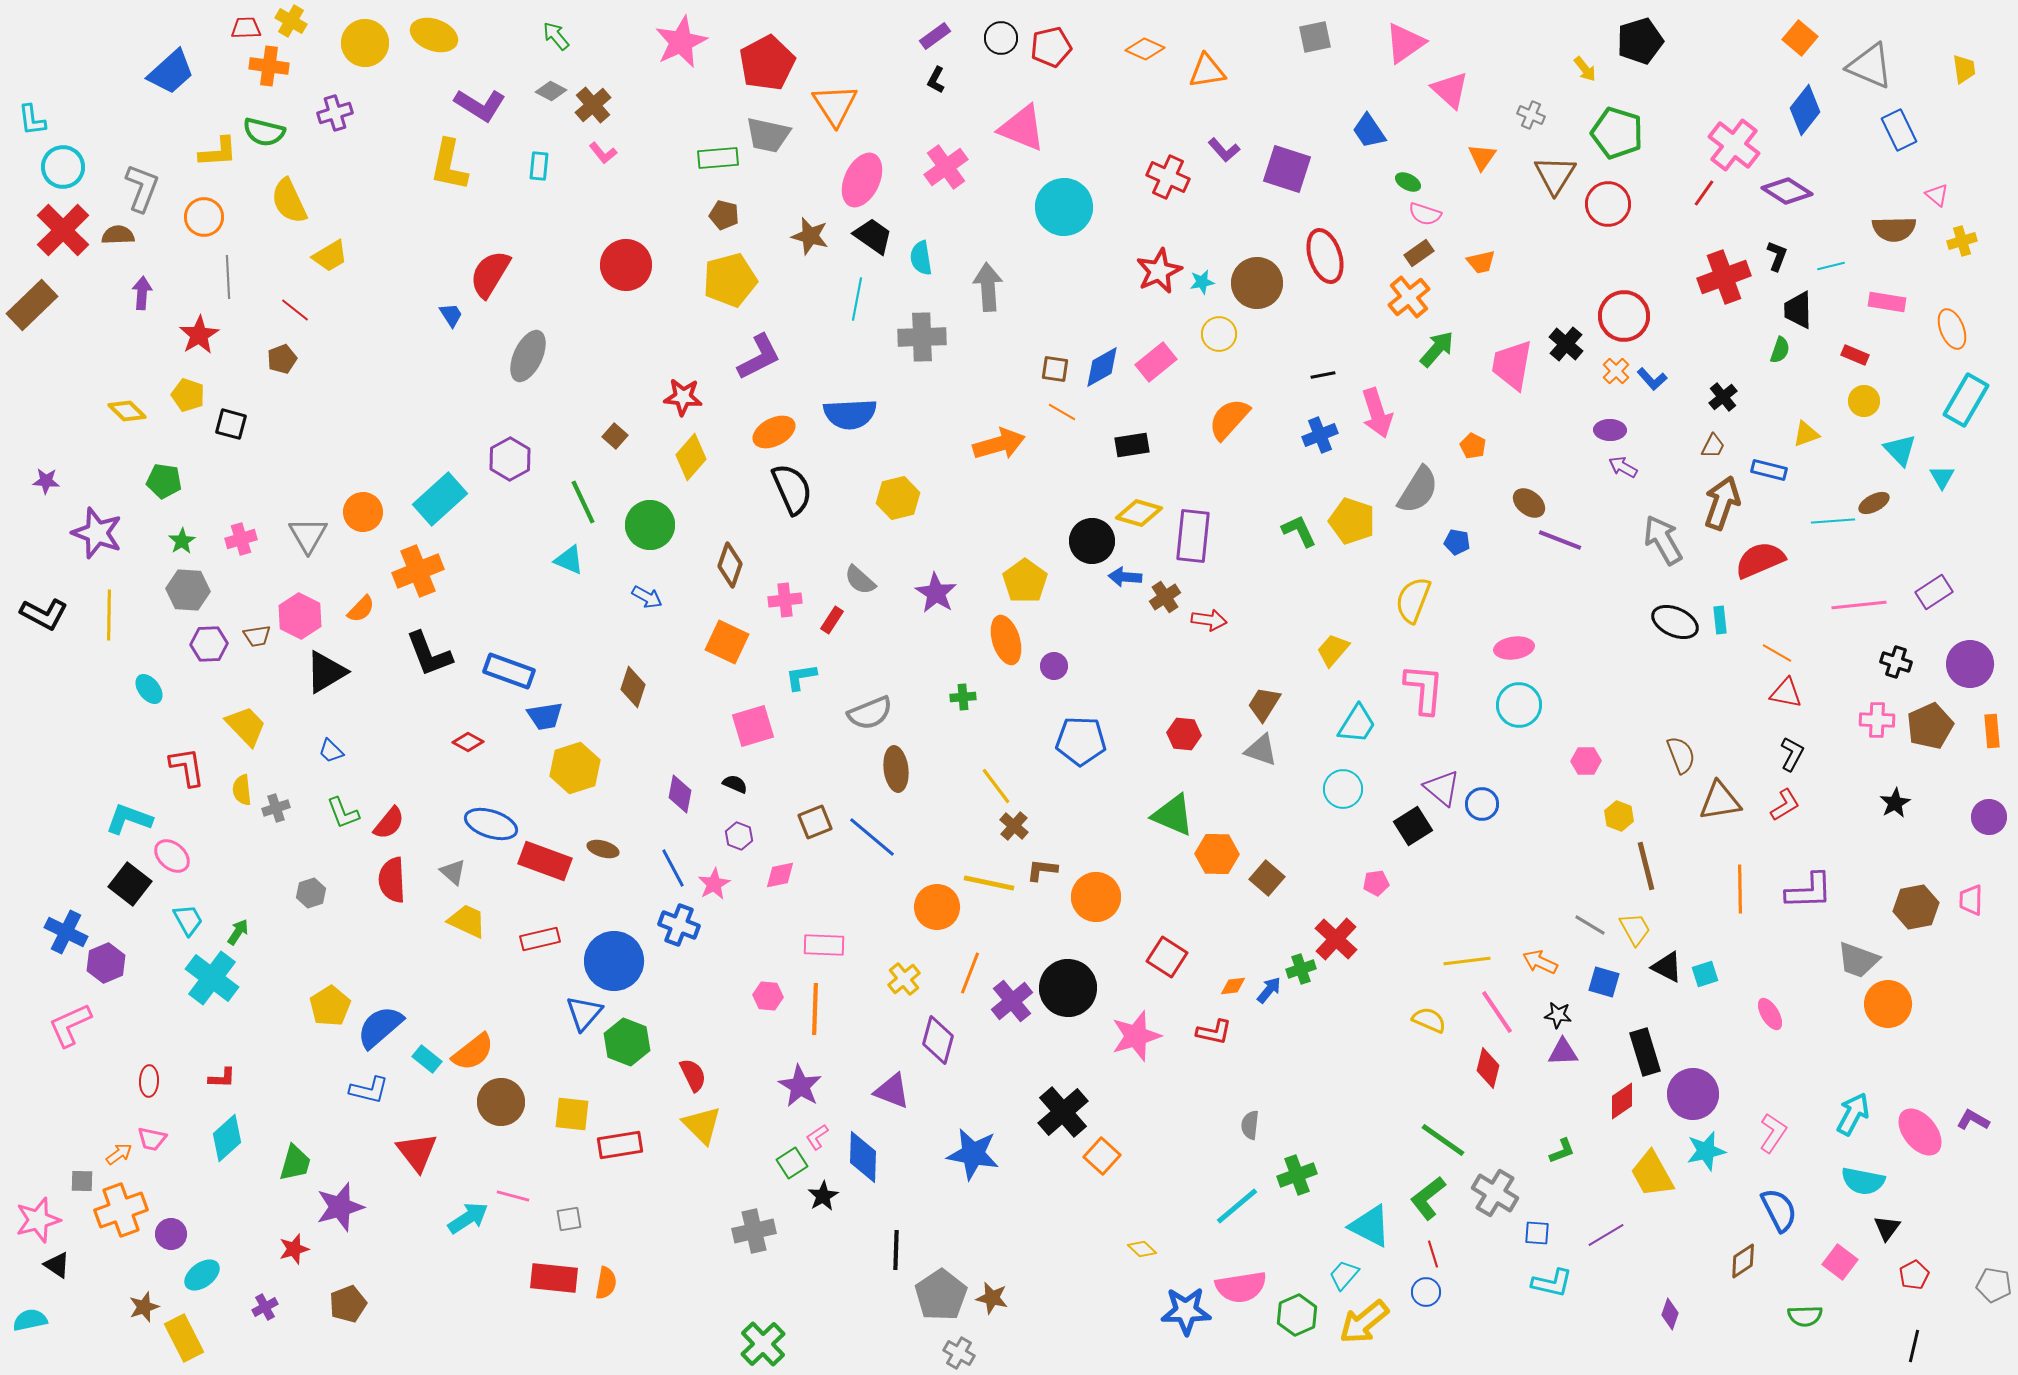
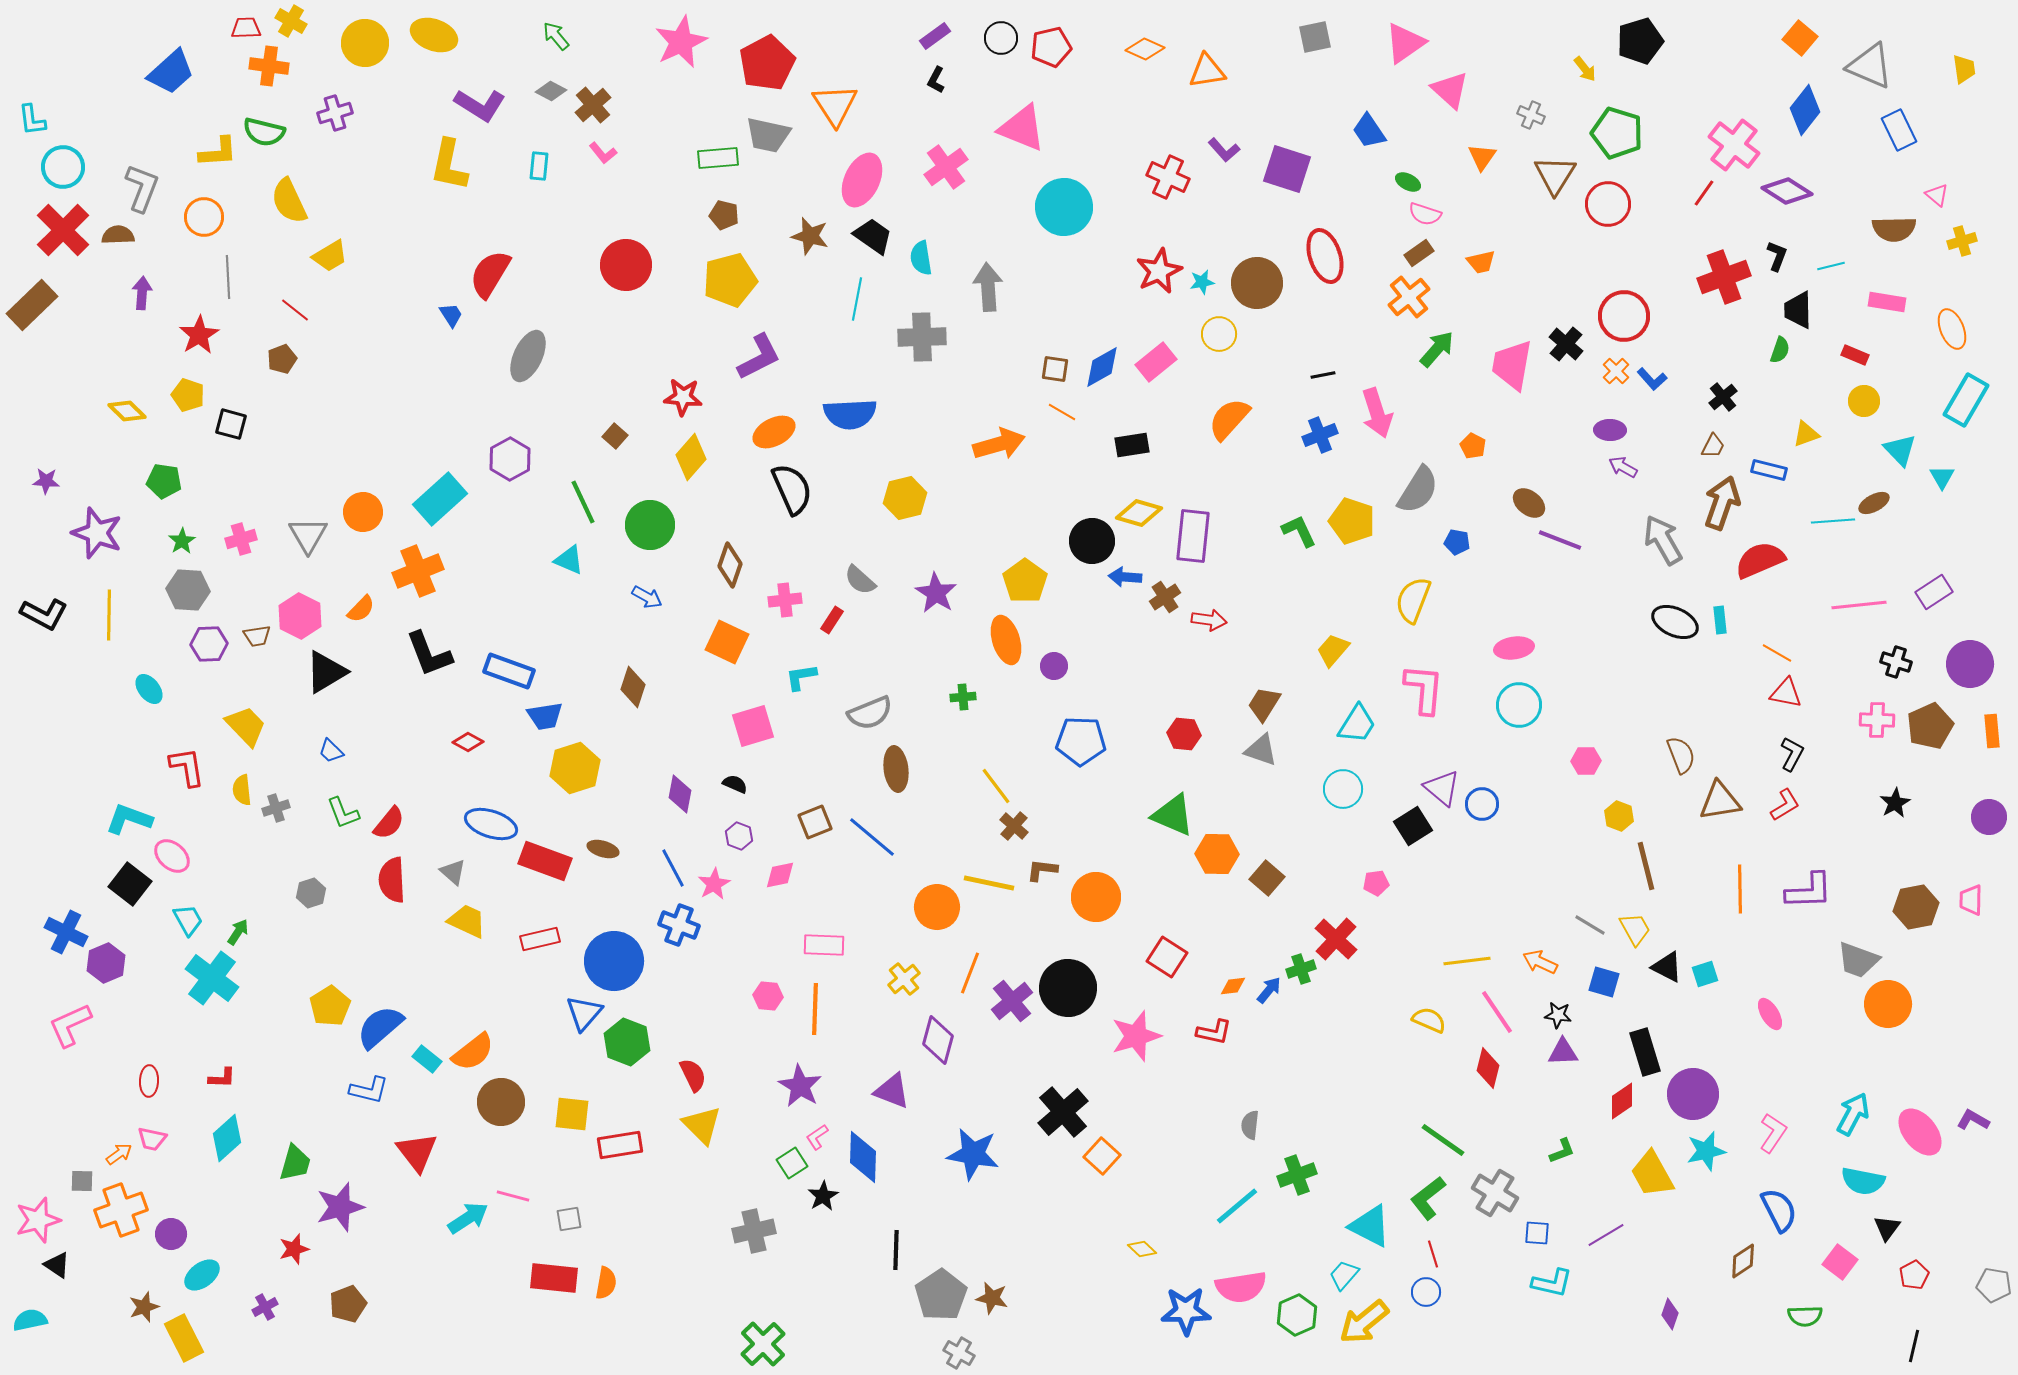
yellow hexagon at (898, 498): moved 7 px right
